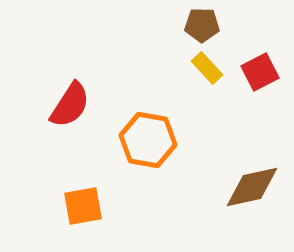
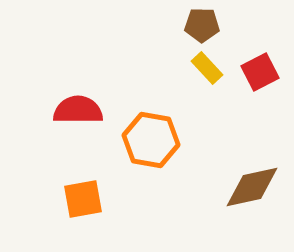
red semicircle: moved 8 px right, 5 px down; rotated 123 degrees counterclockwise
orange hexagon: moved 3 px right
orange square: moved 7 px up
